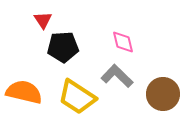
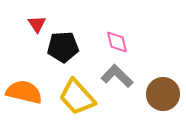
red triangle: moved 6 px left, 4 px down
pink diamond: moved 6 px left
yellow trapezoid: rotated 15 degrees clockwise
